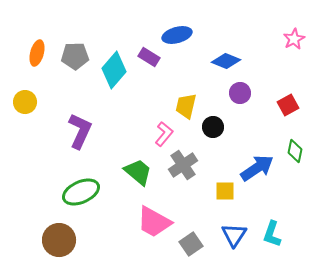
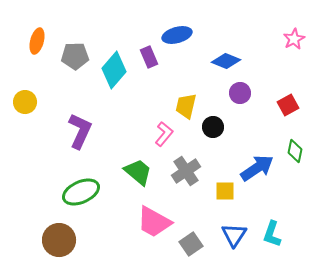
orange ellipse: moved 12 px up
purple rectangle: rotated 35 degrees clockwise
gray cross: moved 3 px right, 6 px down
